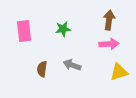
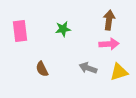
pink rectangle: moved 4 px left
gray arrow: moved 16 px right, 3 px down
brown semicircle: rotated 35 degrees counterclockwise
